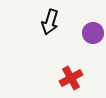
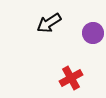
black arrow: moved 1 px left, 1 px down; rotated 40 degrees clockwise
